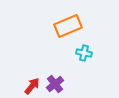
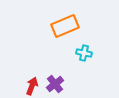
orange rectangle: moved 3 px left
red arrow: rotated 18 degrees counterclockwise
